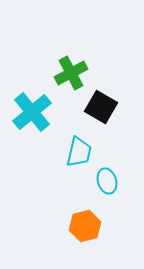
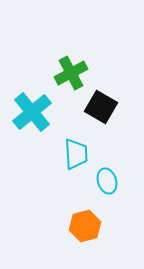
cyan trapezoid: moved 3 px left, 2 px down; rotated 16 degrees counterclockwise
